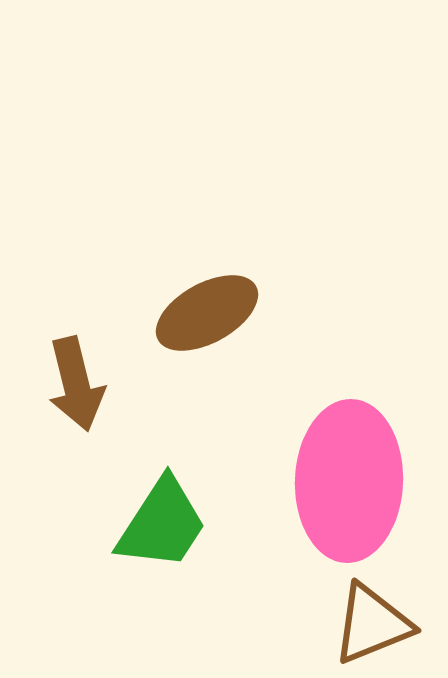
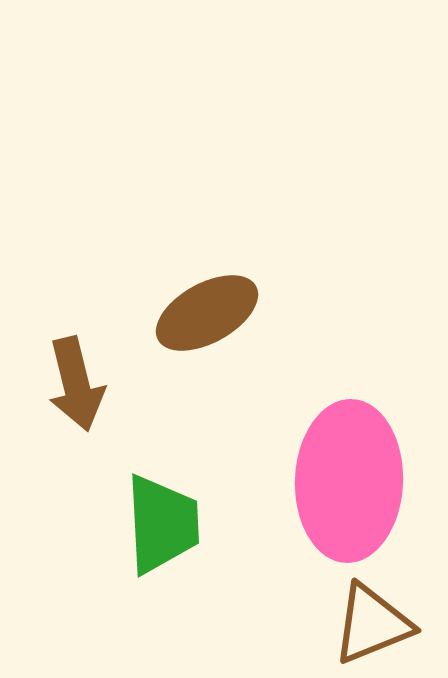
green trapezoid: rotated 36 degrees counterclockwise
